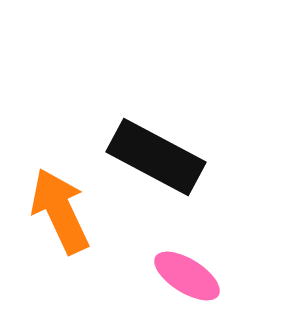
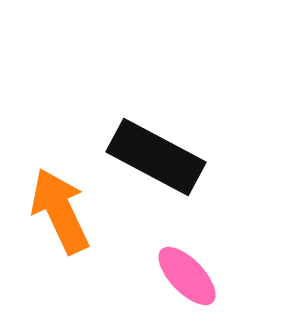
pink ellipse: rotated 14 degrees clockwise
